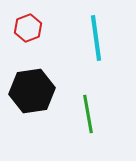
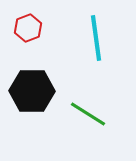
black hexagon: rotated 9 degrees clockwise
green line: rotated 48 degrees counterclockwise
